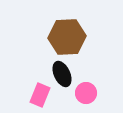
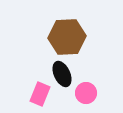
pink rectangle: moved 1 px up
